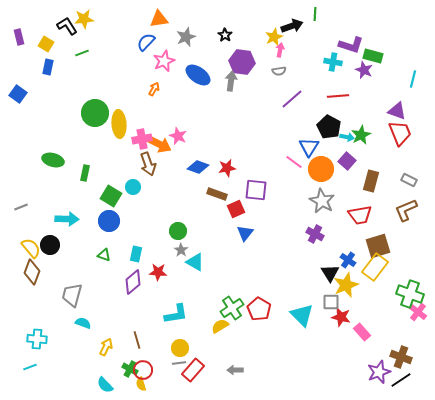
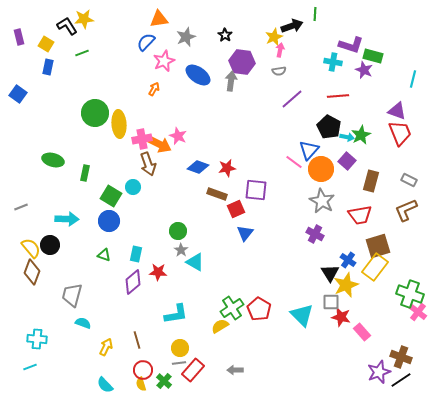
blue triangle at (309, 147): moved 3 px down; rotated 10 degrees clockwise
green cross at (130, 369): moved 34 px right, 12 px down; rotated 14 degrees clockwise
